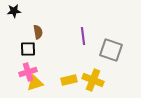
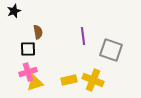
black star: rotated 16 degrees counterclockwise
